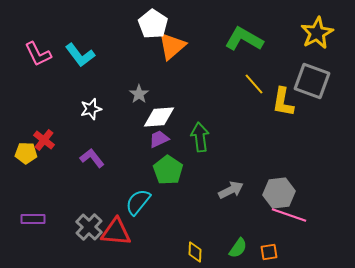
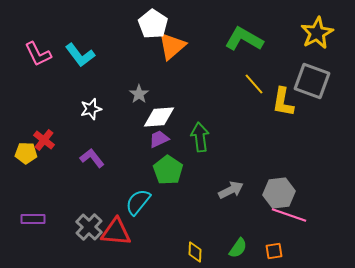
orange square: moved 5 px right, 1 px up
